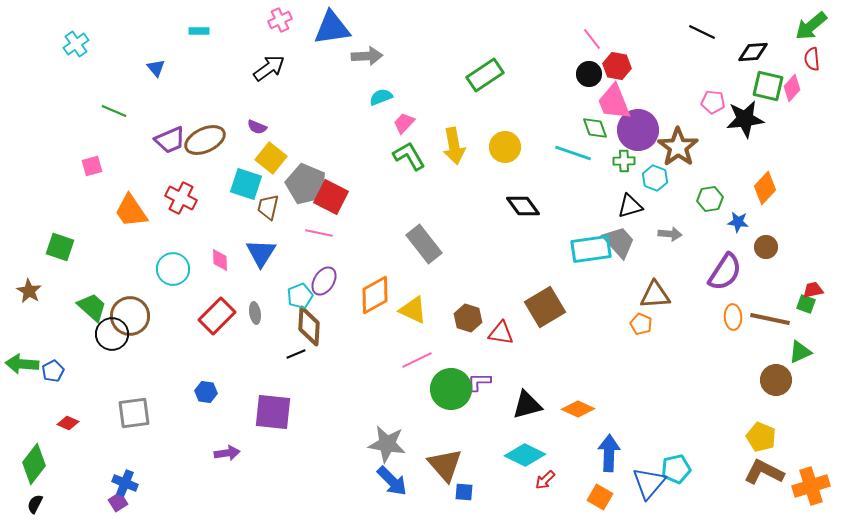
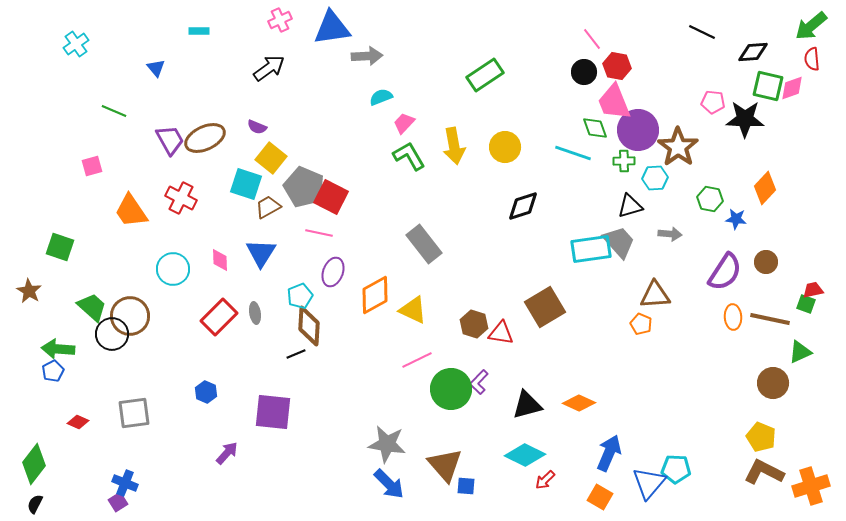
black circle at (589, 74): moved 5 px left, 2 px up
pink diamond at (792, 88): rotated 28 degrees clockwise
black star at (745, 119): rotated 9 degrees clockwise
purple trapezoid at (170, 140): rotated 96 degrees counterclockwise
brown ellipse at (205, 140): moved 2 px up
cyan hexagon at (655, 178): rotated 25 degrees counterclockwise
gray pentagon at (306, 184): moved 2 px left, 3 px down
green hexagon at (710, 199): rotated 20 degrees clockwise
black diamond at (523, 206): rotated 72 degrees counterclockwise
brown trapezoid at (268, 207): rotated 48 degrees clockwise
blue star at (738, 222): moved 2 px left, 3 px up
brown circle at (766, 247): moved 15 px down
purple ellipse at (324, 281): moved 9 px right, 9 px up; rotated 12 degrees counterclockwise
red rectangle at (217, 316): moved 2 px right, 1 px down
brown hexagon at (468, 318): moved 6 px right, 6 px down
green arrow at (22, 364): moved 36 px right, 15 px up
brown circle at (776, 380): moved 3 px left, 3 px down
purple L-shape at (479, 382): rotated 45 degrees counterclockwise
blue hexagon at (206, 392): rotated 15 degrees clockwise
orange diamond at (578, 409): moved 1 px right, 6 px up
red diamond at (68, 423): moved 10 px right, 1 px up
purple arrow at (227, 453): rotated 40 degrees counterclockwise
blue arrow at (609, 453): rotated 21 degrees clockwise
cyan pentagon at (676, 469): rotated 16 degrees clockwise
blue arrow at (392, 481): moved 3 px left, 3 px down
blue square at (464, 492): moved 2 px right, 6 px up
